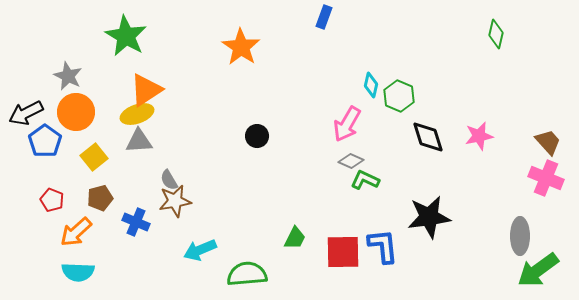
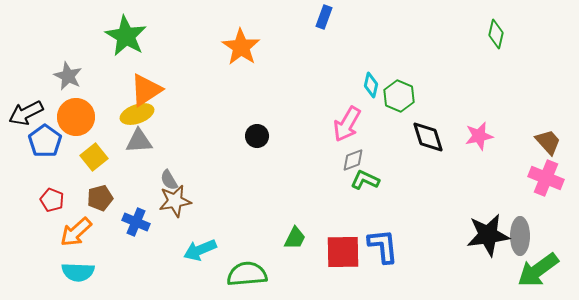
orange circle: moved 5 px down
gray diamond: moved 2 px right, 1 px up; rotated 45 degrees counterclockwise
black star: moved 59 px right, 18 px down
